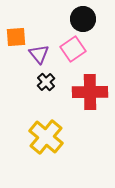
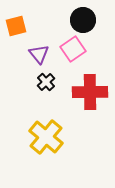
black circle: moved 1 px down
orange square: moved 11 px up; rotated 10 degrees counterclockwise
